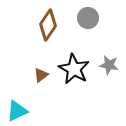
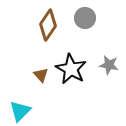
gray circle: moved 3 px left
black star: moved 3 px left
brown triangle: rotated 35 degrees counterclockwise
cyan triangle: moved 3 px right; rotated 20 degrees counterclockwise
